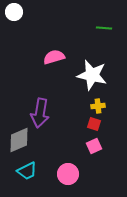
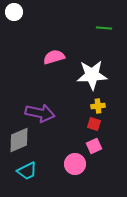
white star: rotated 16 degrees counterclockwise
purple arrow: rotated 88 degrees counterclockwise
pink circle: moved 7 px right, 10 px up
